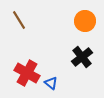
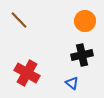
brown line: rotated 12 degrees counterclockwise
black cross: moved 2 px up; rotated 25 degrees clockwise
blue triangle: moved 21 px right
